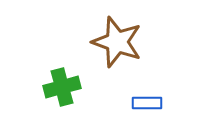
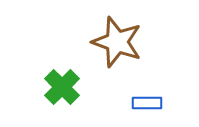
green cross: rotated 30 degrees counterclockwise
